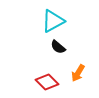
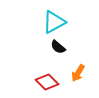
cyan triangle: moved 1 px right, 1 px down
